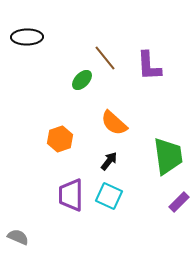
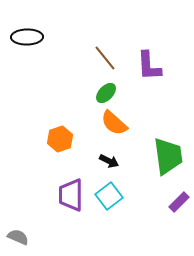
green ellipse: moved 24 px right, 13 px down
black arrow: rotated 78 degrees clockwise
cyan square: rotated 28 degrees clockwise
